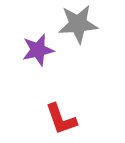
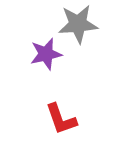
purple star: moved 8 px right, 4 px down
